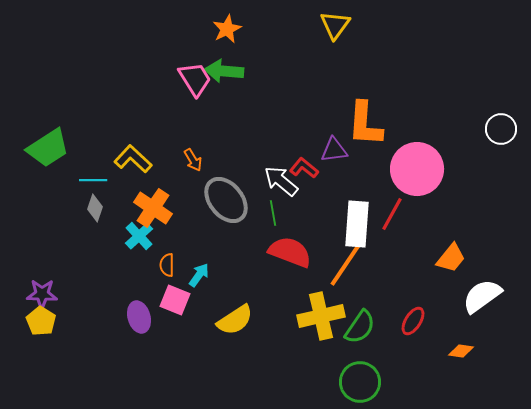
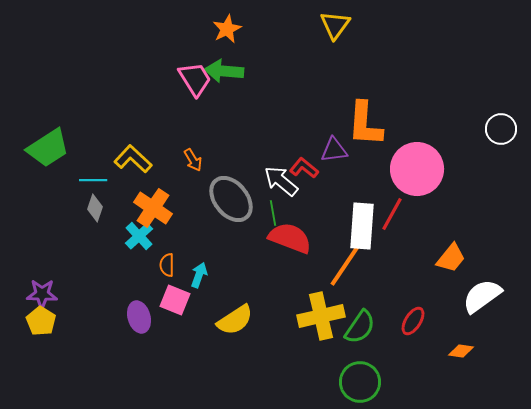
gray ellipse: moved 5 px right, 1 px up
white rectangle: moved 5 px right, 2 px down
red semicircle: moved 14 px up
cyan arrow: rotated 15 degrees counterclockwise
